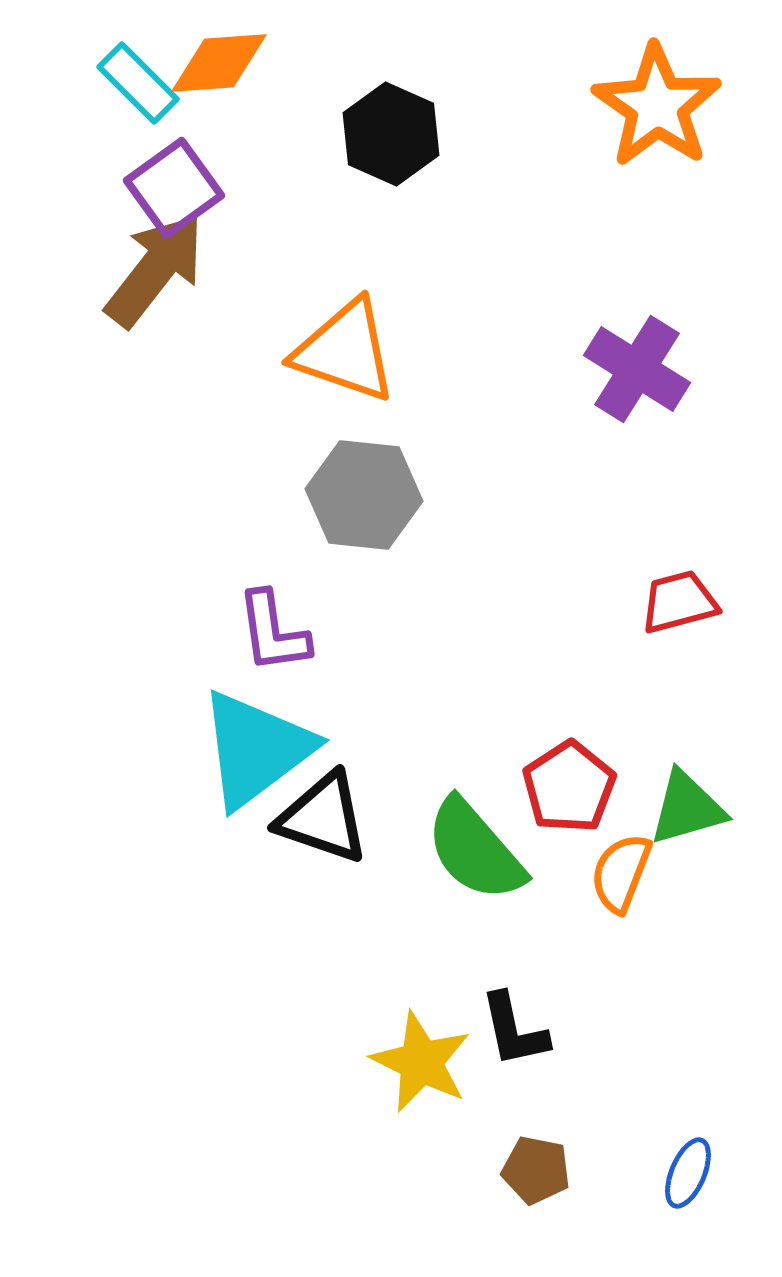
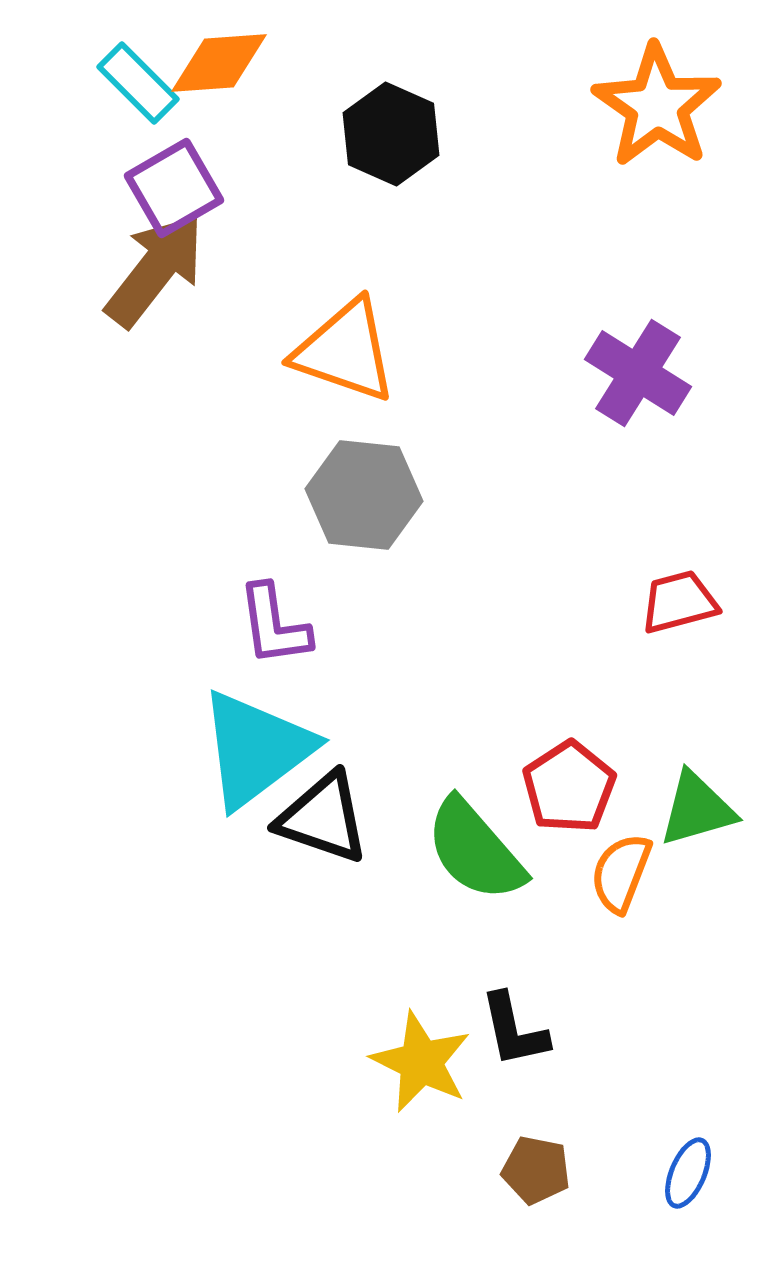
purple square: rotated 6 degrees clockwise
purple cross: moved 1 px right, 4 px down
purple L-shape: moved 1 px right, 7 px up
green triangle: moved 10 px right, 1 px down
